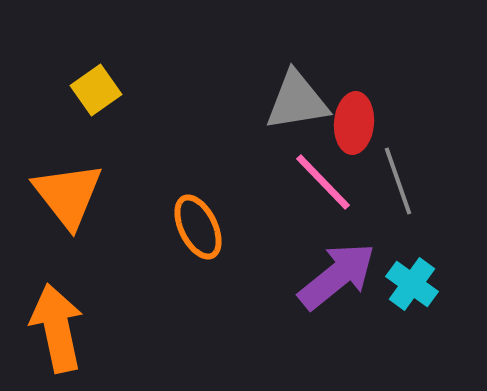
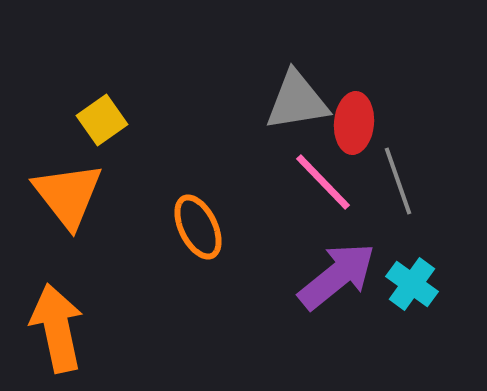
yellow square: moved 6 px right, 30 px down
